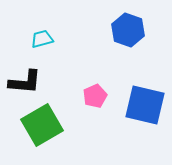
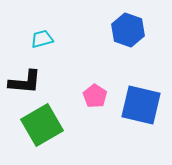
pink pentagon: rotated 15 degrees counterclockwise
blue square: moved 4 px left
